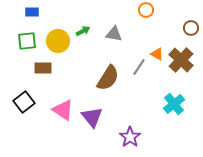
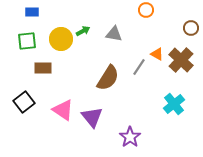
yellow circle: moved 3 px right, 2 px up
